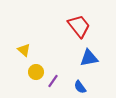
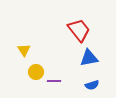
red trapezoid: moved 4 px down
yellow triangle: rotated 16 degrees clockwise
purple line: moved 1 px right; rotated 56 degrees clockwise
blue semicircle: moved 12 px right, 2 px up; rotated 72 degrees counterclockwise
